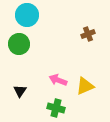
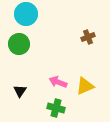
cyan circle: moved 1 px left, 1 px up
brown cross: moved 3 px down
pink arrow: moved 2 px down
